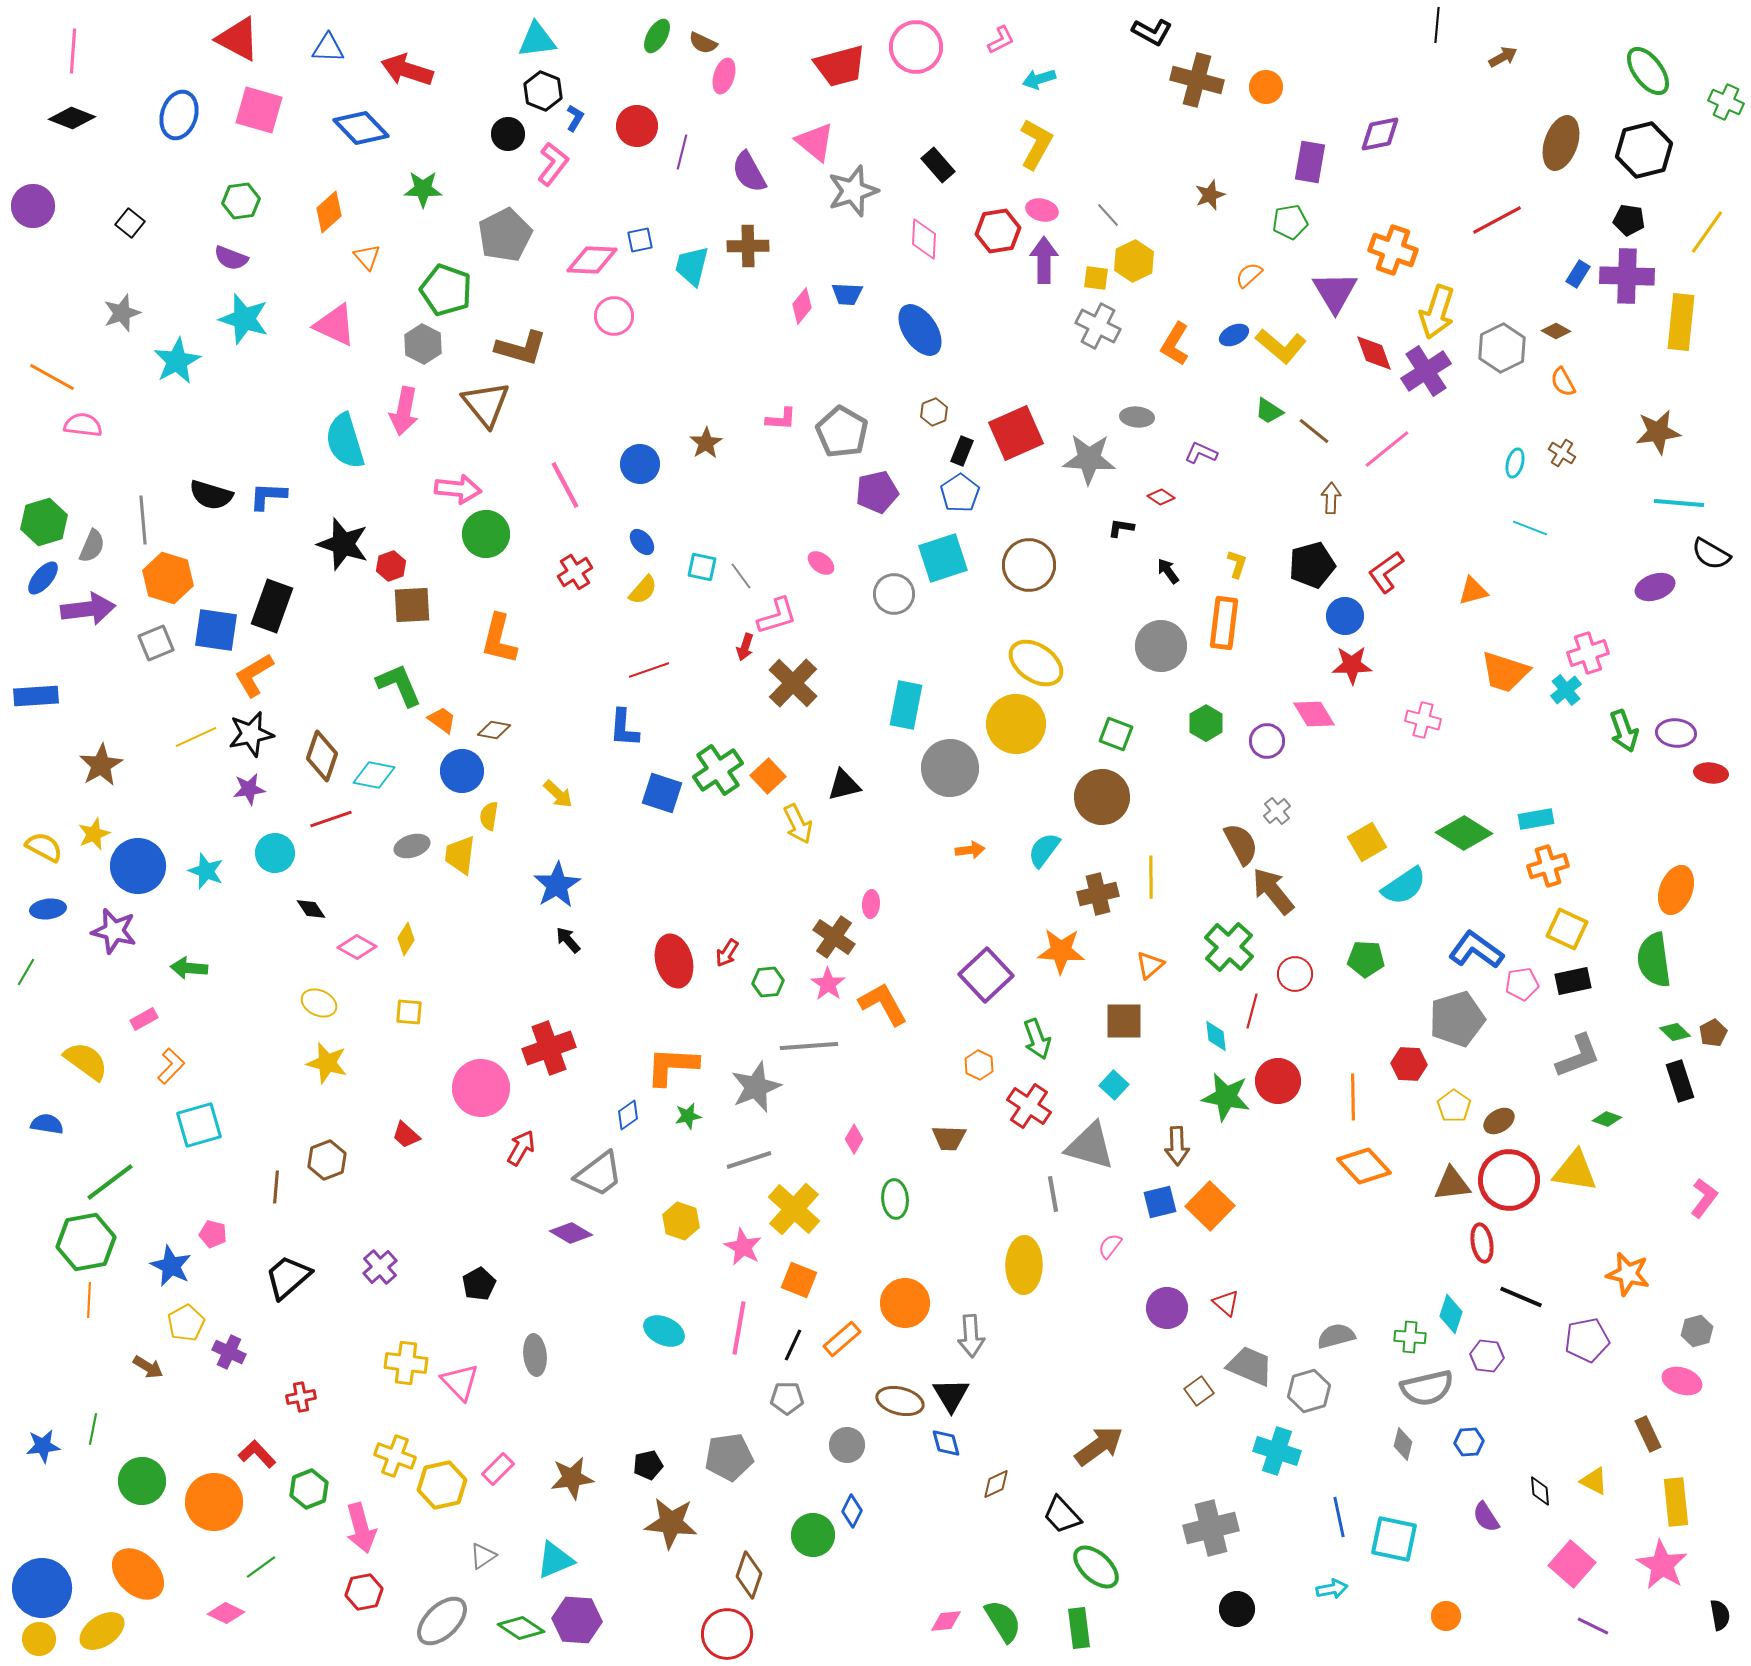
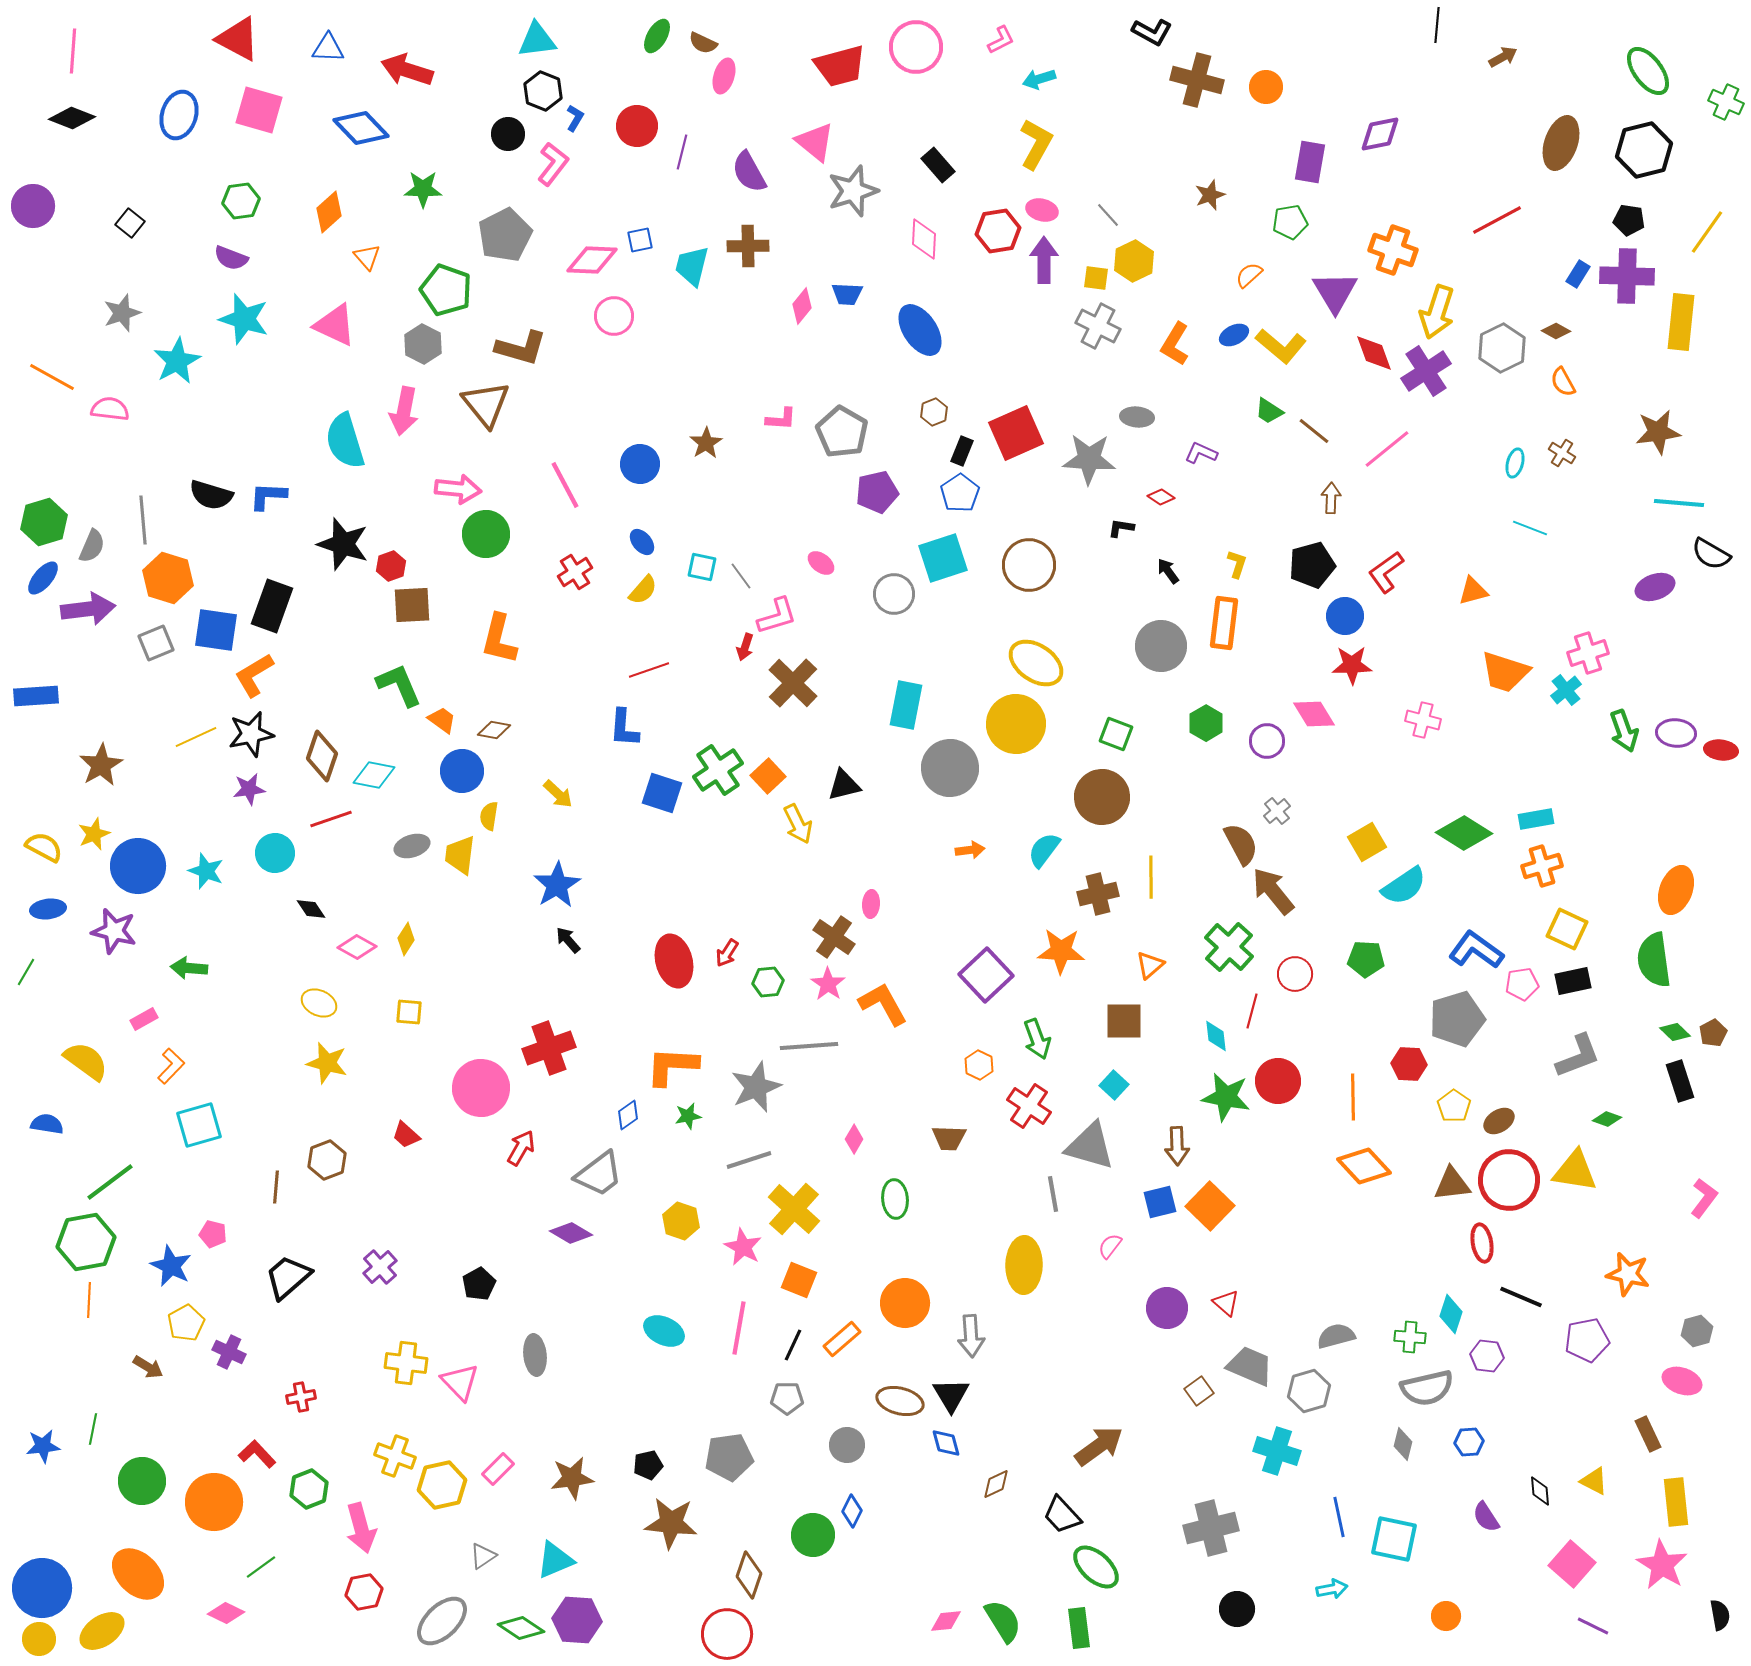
pink semicircle at (83, 425): moved 27 px right, 16 px up
red ellipse at (1711, 773): moved 10 px right, 23 px up
orange cross at (1548, 866): moved 6 px left
